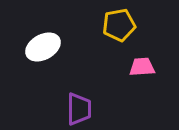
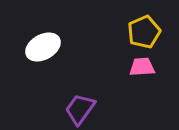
yellow pentagon: moved 25 px right, 7 px down; rotated 12 degrees counterclockwise
purple trapezoid: moved 1 px right; rotated 144 degrees counterclockwise
